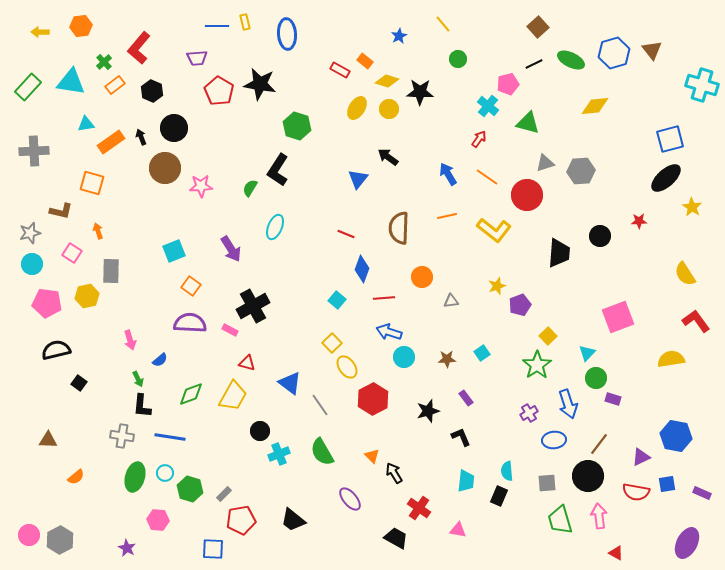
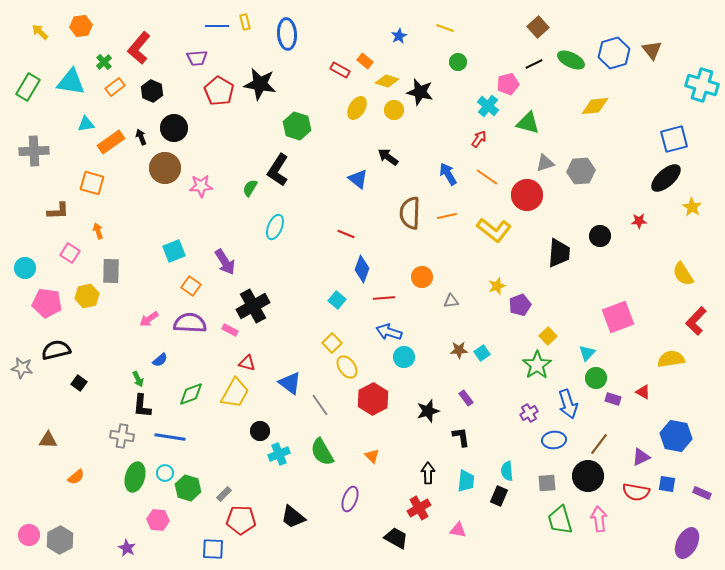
yellow line at (443, 24): moved 2 px right, 4 px down; rotated 30 degrees counterclockwise
yellow arrow at (40, 32): rotated 42 degrees clockwise
green circle at (458, 59): moved 3 px down
orange rectangle at (115, 85): moved 2 px down
green rectangle at (28, 87): rotated 12 degrees counterclockwise
black star at (420, 92): rotated 12 degrees clockwise
yellow circle at (389, 109): moved 5 px right, 1 px down
blue square at (670, 139): moved 4 px right
blue triangle at (358, 179): rotated 30 degrees counterclockwise
brown L-shape at (61, 211): moved 3 px left; rotated 15 degrees counterclockwise
brown semicircle at (399, 228): moved 11 px right, 15 px up
gray star at (30, 233): moved 8 px left, 135 px down; rotated 25 degrees clockwise
purple arrow at (231, 249): moved 6 px left, 13 px down
pink square at (72, 253): moved 2 px left
cyan circle at (32, 264): moved 7 px left, 4 px down
yellow semicircle at (685, 274): moved 2 px left
red L-shape at (696, 321): rotated 100 degrees counterclockwise
pink arrow at (130, 340): moved 19 px right, 21 px up; rotated 72 degrees clockwise
brown star at (447, 359): moved 12 px right, 9 px up
yellow trapezoid at (233, 396): moved 2 px right, 3 px up
black L-shape at (461, 437): rotated 15 degrees clockwise
black arrow at (394, 473): moved 34 px right; rotated 30 degrees clockwise
blue square at (667, 484): rotated 18 degrees clockwise
green hexagon at (190, 489): moved 2 px left, 1 px up
purple ellipse at (350, 499): rotated 60 degrees clockwise
red cross at (419, 508): rotated 25 degrees clockwise
pink arrow at (599, 516): moved 3 px down
red pentagon at (241, 520): rotated 12 degrees clockwise
black trapezoid at (293, 520): moved 3 px up
red triangle at (616, 553): moved 27 px right, 161 px up
